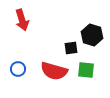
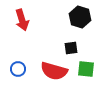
black hexagon: moved 12 px left, 18 px up
green square: moved 1 px up
